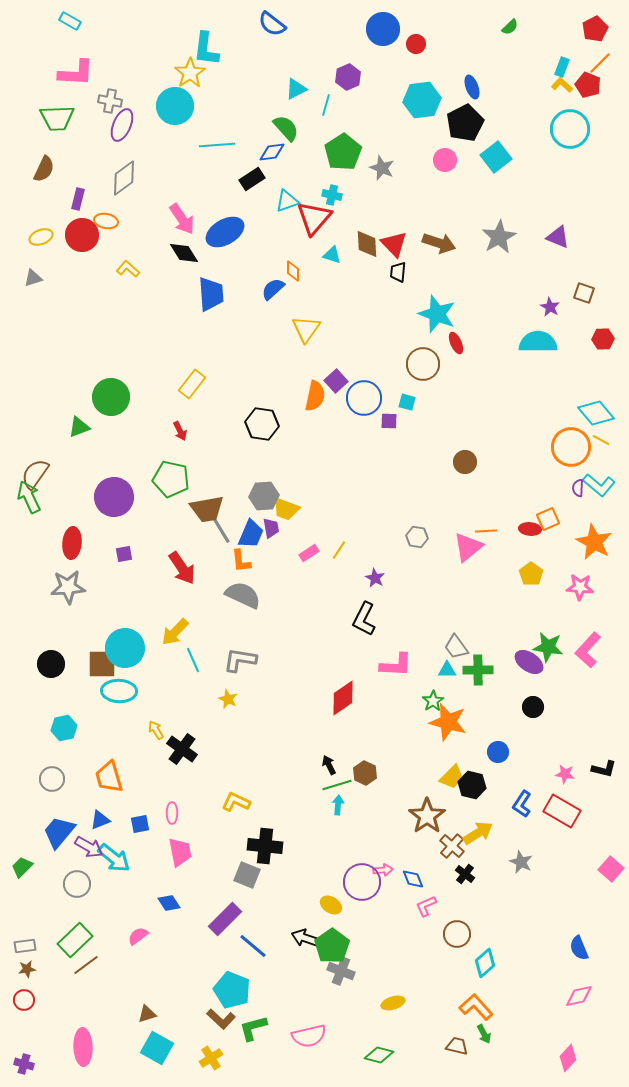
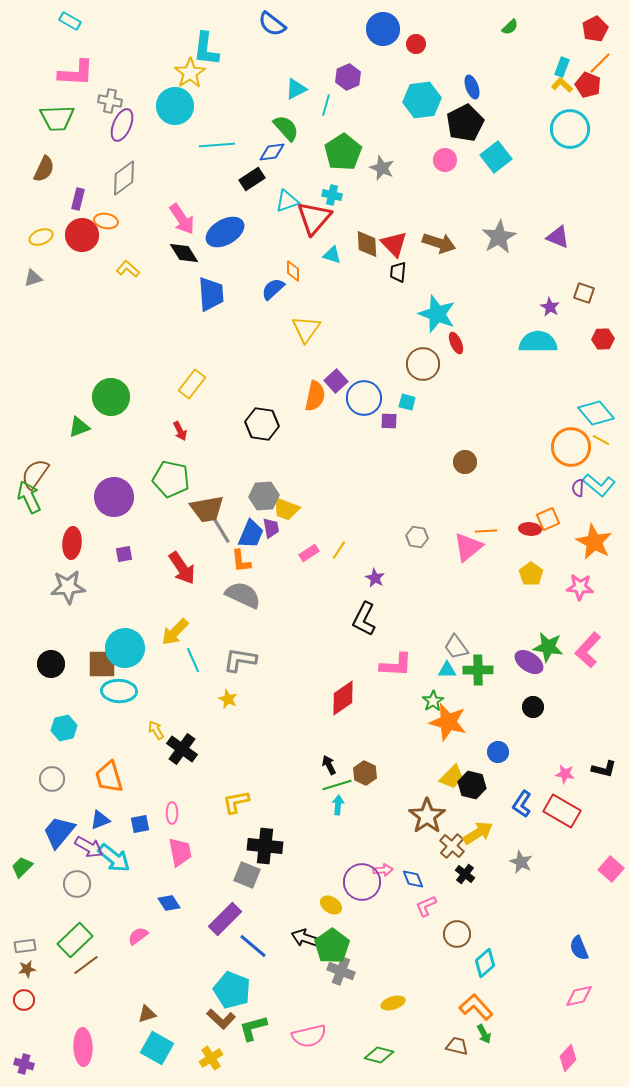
yellow L-shape at (236, 802): rotated 36 degrees counterclockwise
